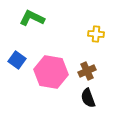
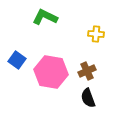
green L-shape: moved 13 px right, 1 px up
